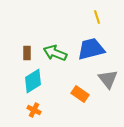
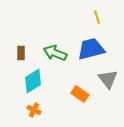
brown rectangle: moved 6 px left
